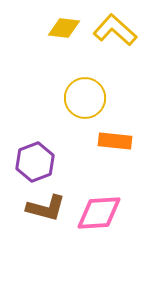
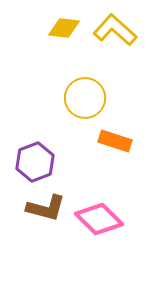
orange rectangle: rotated 12 degrees clockwise
pink diamond: moved 6 px down; rotated 48 degrees clockwise
